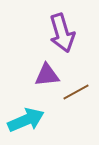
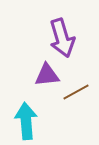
purple arrow: moved 5 px down
cyan arrow: moved 1 px down; rotated 72 degrees counterclockwise
